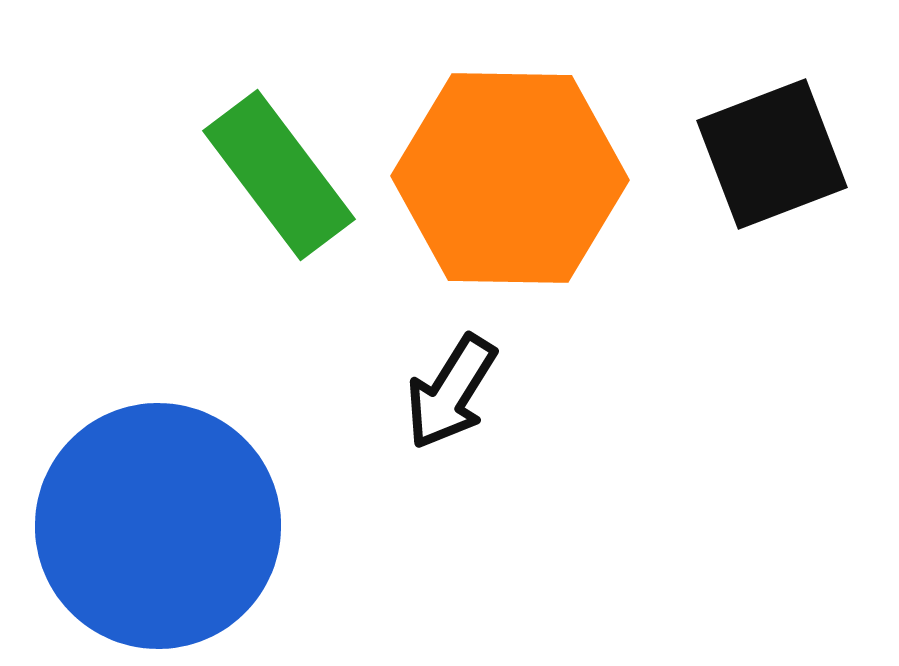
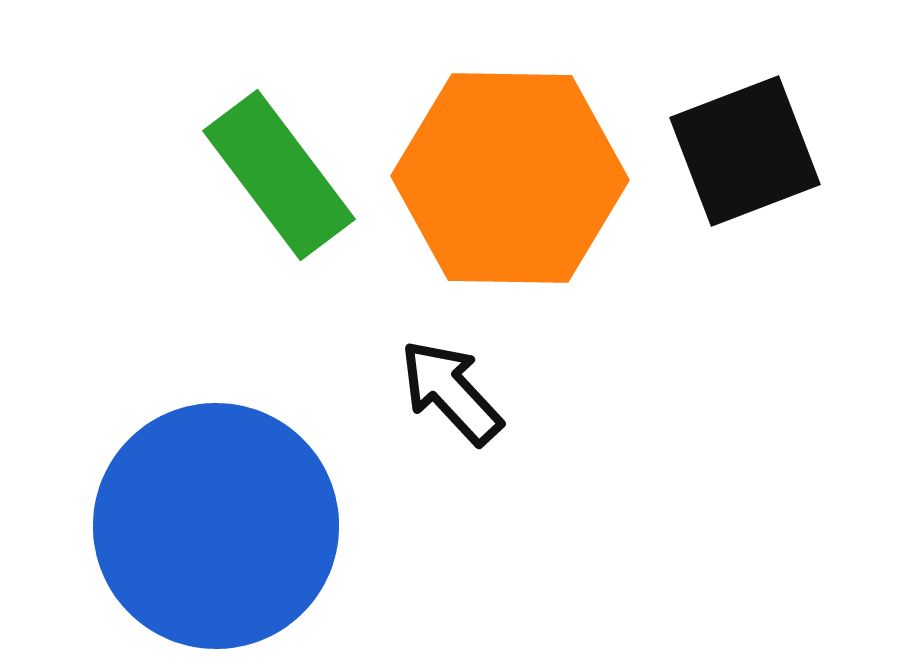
black square: moved 27 px left, 3 px up
black arrow: rotated 105 degrees clockwise
blue circle: moved 58 px right
